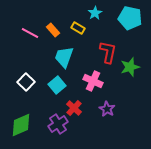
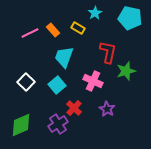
pink line: rotated 54 degrees counterclockwise
green star: moved 4 px left, 4 px down
